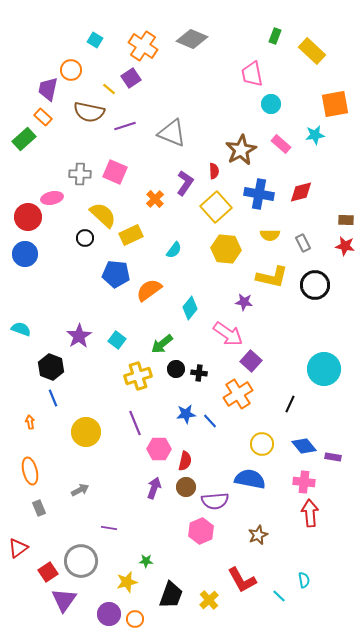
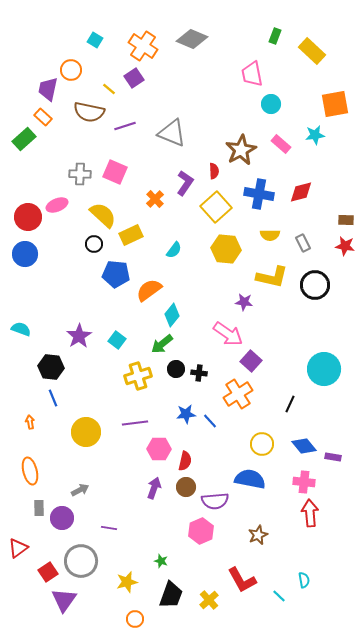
purple square at (131, 78): moved 3 px right
pink ellipse at (52, 198): moved 5 px right, 7 px down; rotated 10 degrees counterclockwise
black circle at (85, 238): moved 9 px right, 6 px down
cyan diamond at (190, 308): moved 18 px left, 7 px down
black hexagon at (51, 367): rotated 15 degrees counterclockwise
purple line at (135, 423): rotated 75 degrees counterclockwise
gray rectangle at (39, 508): rotated 21 degrees clockwise
green star at (146, 561): moved 15 px right; rotated 16 degrees clockwise
purple circle at (109, 614): moved 47 px left, 96 px up
